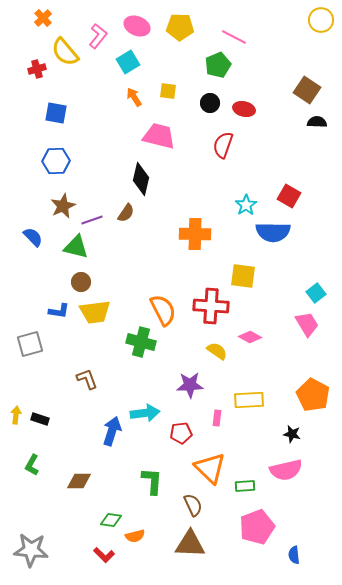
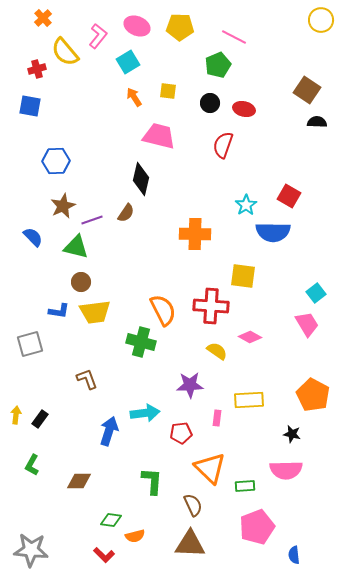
blue square at (56, 113): moved 26 px left, 7 px up
black rectangle at (40, 419): rotated 72 degrees counterclockwise
blue arrow at (112, 431): moved 3 px left
pink semicircle at (286, 470): rotated 12 degrees clockwise
